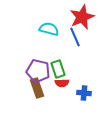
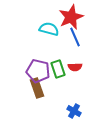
red star: moved 11 px left
red semicircle: moved 13 px right, 16 px up
blue cross: moved 10 px left, 18 px down; rotated 24 degrees clockwise
